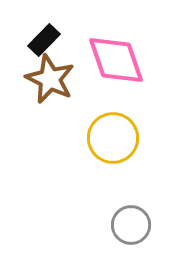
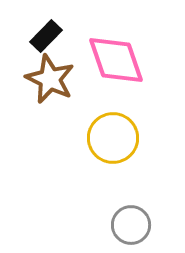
black rectangle: moved 2 px right, 4 px up
